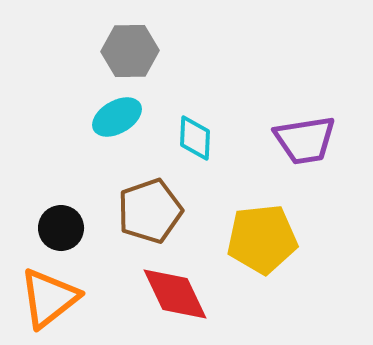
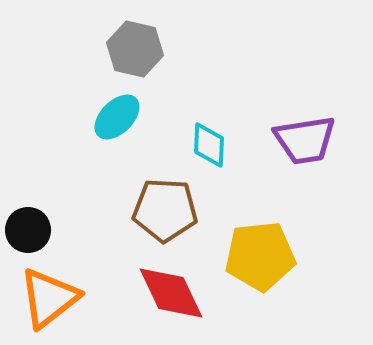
gray hexagon: moved 5 px right, 2 px up; rotated 14 degrees clockwise
cyan ellipse: rotated 15 degrees counterclockwise
cyan diamond: moved 14 px right, 7 px down
brown pentagon: moved 15 px right, 1 px up; rotated 22 degrees clockwise
black circle: moved 33 px left, 2 px down
yellow pentagon: moved 2 px left, 17 px down
red diamond: moved 4 px left, 1 px up
